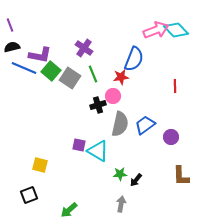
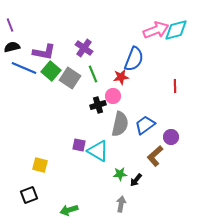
cyan diamond: rotated 60 degrees counterclockwise
purple L-shape: moved 4 px right, 3 px up
brown L-shape: moved 26 px left, 20 px up; rotated 50 degrees clockwise
green arrow: rotated 24 degrees clockwise
